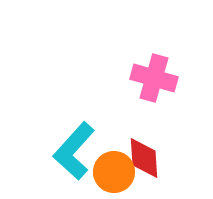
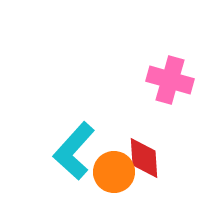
pink cross: moved 16 px right, 2 px down
